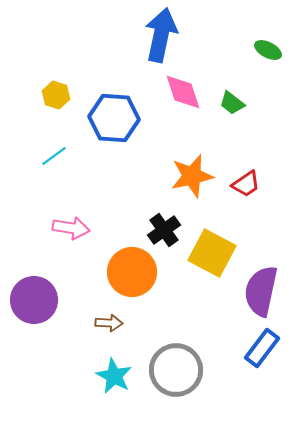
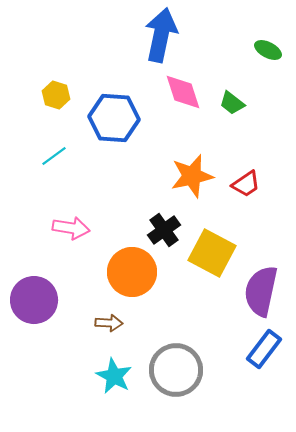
blue rectangle: moved 2 px right, 1 px down
